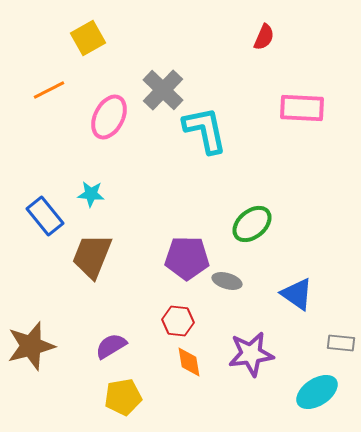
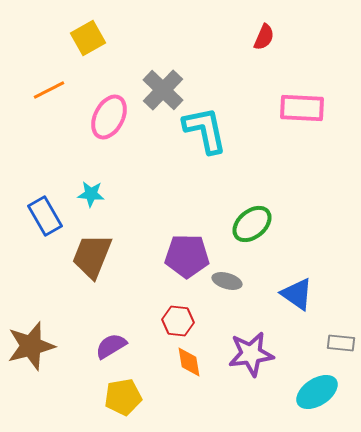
blue rectangle: rotated 9 degrees clockwise
purple pentagon: moved 2 px up
